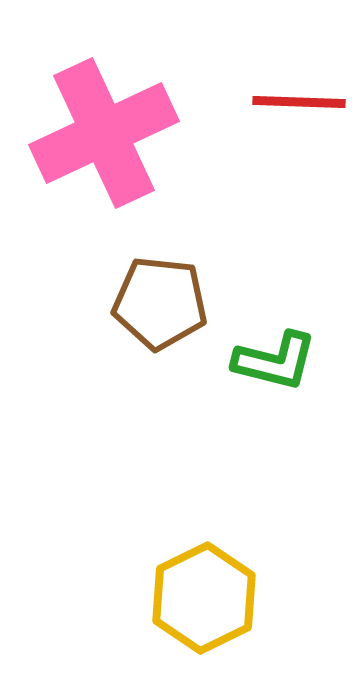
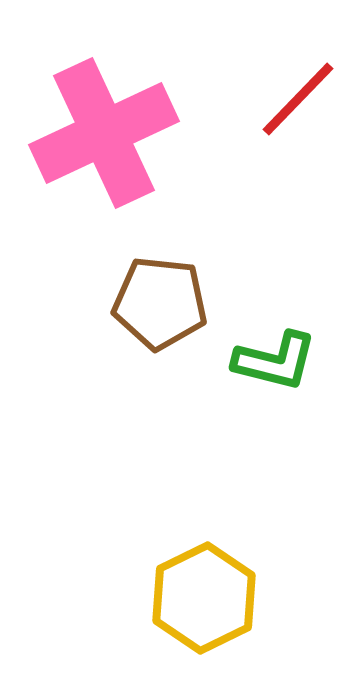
red line: moved 1 px left, 3 px up; rotated 48 degrees counterclockwise
